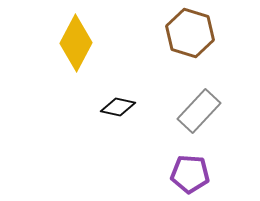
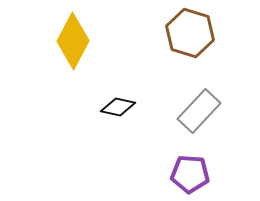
yellow diamond: moved 3 px left, 2 px up
